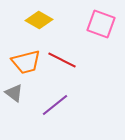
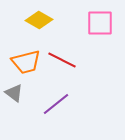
pink square: moved 1 px left, 1 px up; rotated 20 degrees counterclockwise
purple line: moved 1 px right, 1 px up
